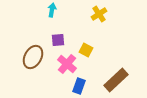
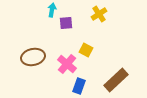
purple square: moved 8 px right, 17 px up
brown ellipse: rotated 50 degrees clockwise
